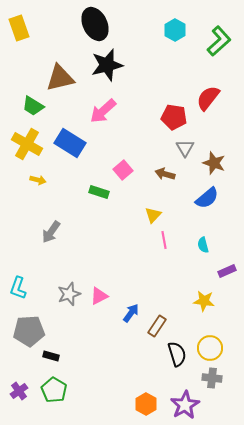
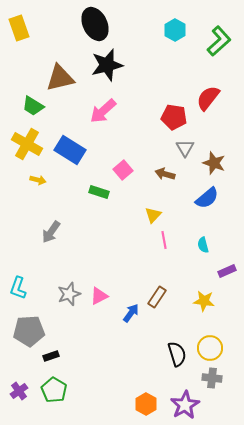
blue rectangle: moved 7 px down
brown rectangle: moved 29 px up
black rectangle: rotated 35 degrees counterclockwise
